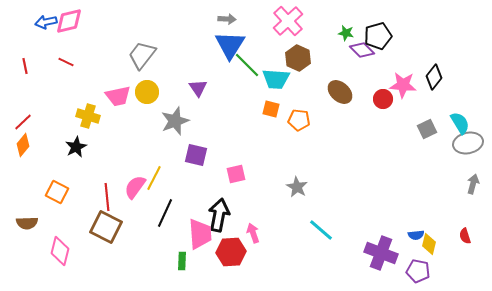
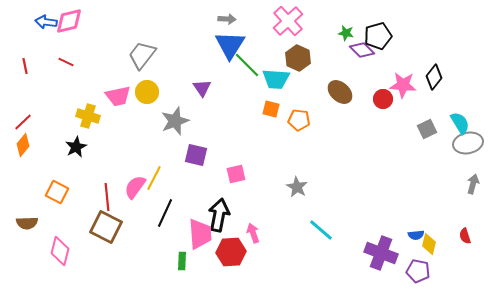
blue arrow at (46, 22): rotated 20 degrees clockwise
purple triangle at (198, 88): moved 4 px right
